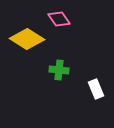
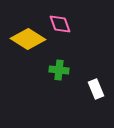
pink diamond: moved 1 px right, 5 px down; rotated 15 degrees clockwise
yellow diamond: moved 1 px right
